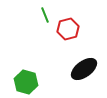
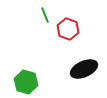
red hexagon: rotated 25 degrees counterclockwise
black ellipse: rotated 12 degrees clockwise
